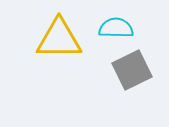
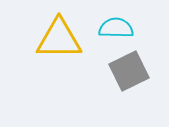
gray square: moved 3 px left, 1 px down
